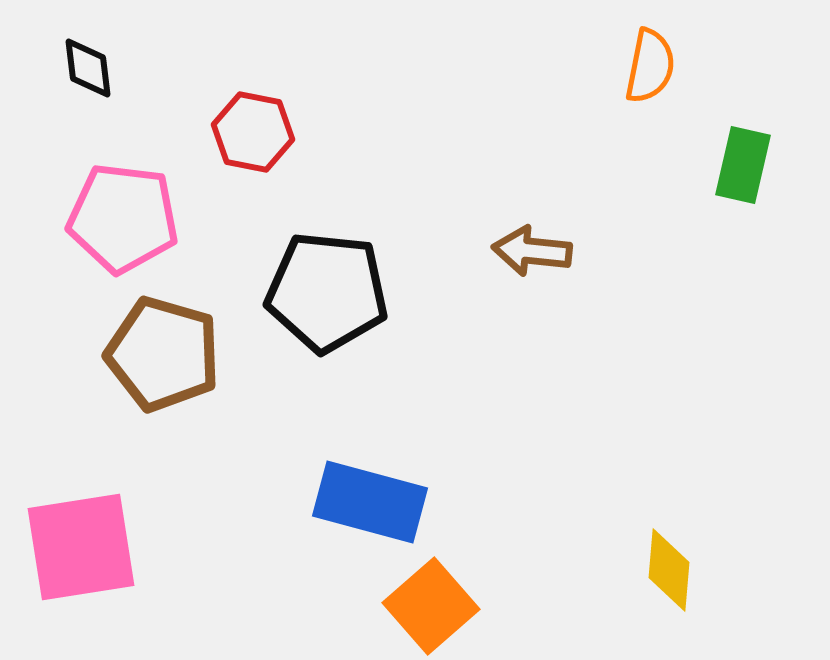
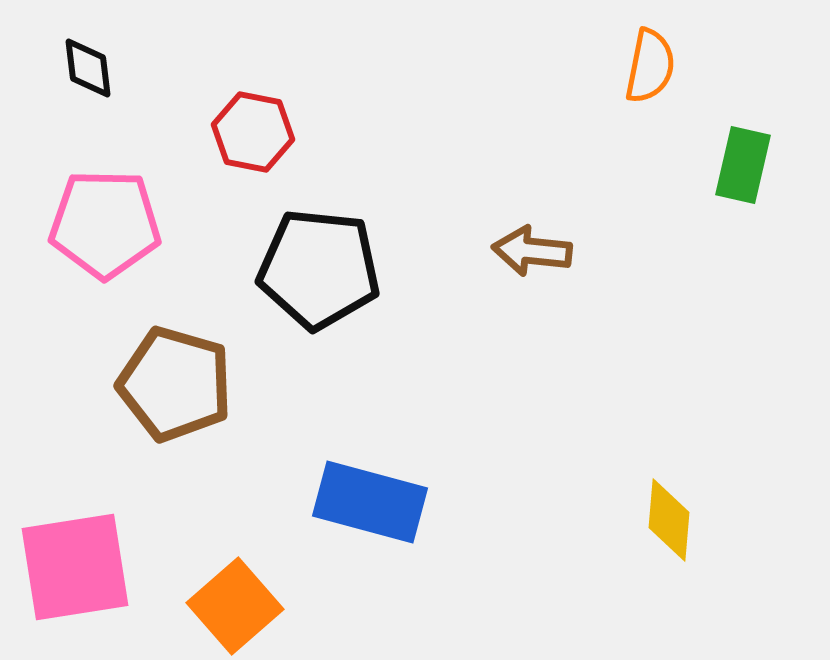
pink pentagon: moved 18 px left, 6 px down; rotated 6 degrees counterclockwise
black pentagon: moved 8 px left, 23 px up
brown pentagon: moved 12 px right, 30 px down
pink square: moved 6 px left, 20 px down
yellow diamond: moved 50 px up
orange square: moved 196 px left
